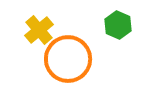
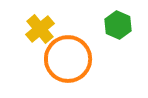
yellow cross: moved 1 px right, 1 px up
